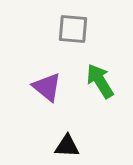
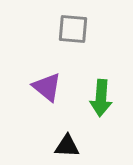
green arrow: moved 1 px right, 17 px down; rotated 144 degrees counterclockwise
